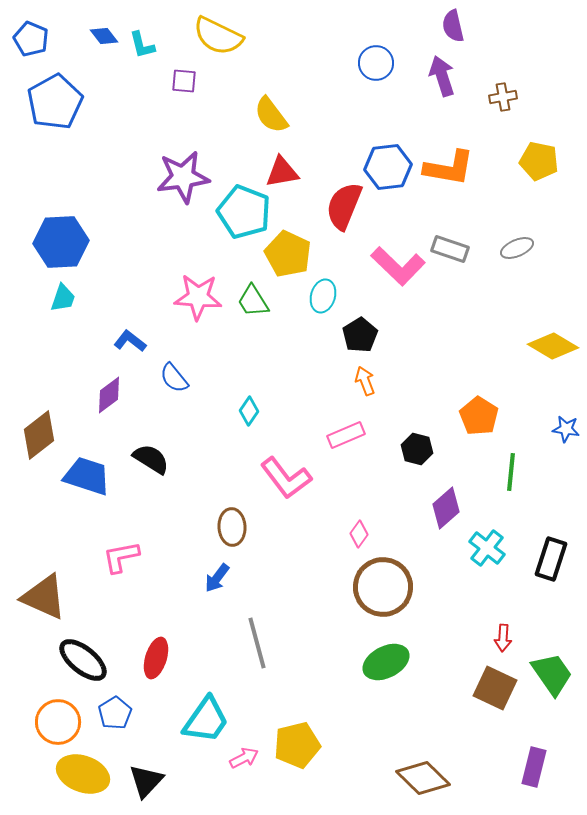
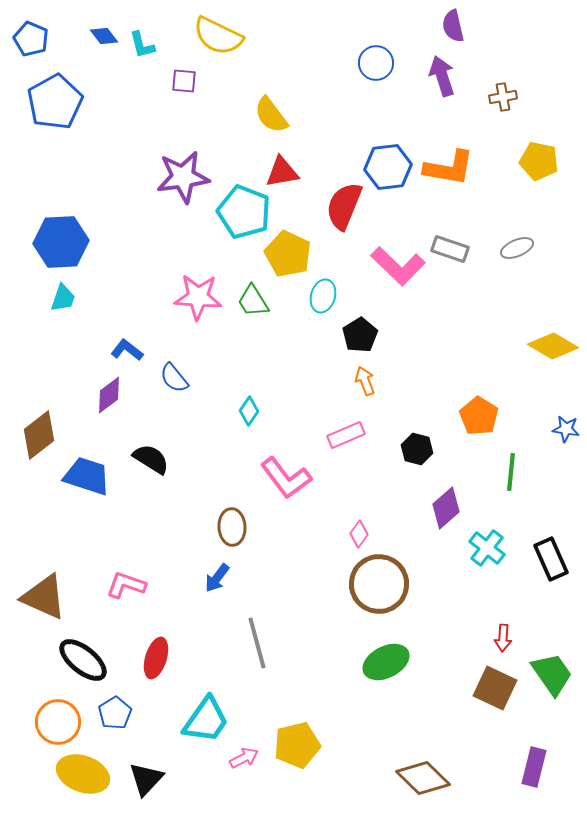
blue L-shape at (130, 341): moved 3 px left, 9 px down
pink L-shape at (121, 557): moved 5 px right, 28 px down; rotated 30 degrees clockwise
black rectangle at (551, 559): rotated 42 degrees counterclockwise
brown circle at (383, 587): moved 4 px left, 3 px up
black triangle at (146, 781): moved 2 px up
